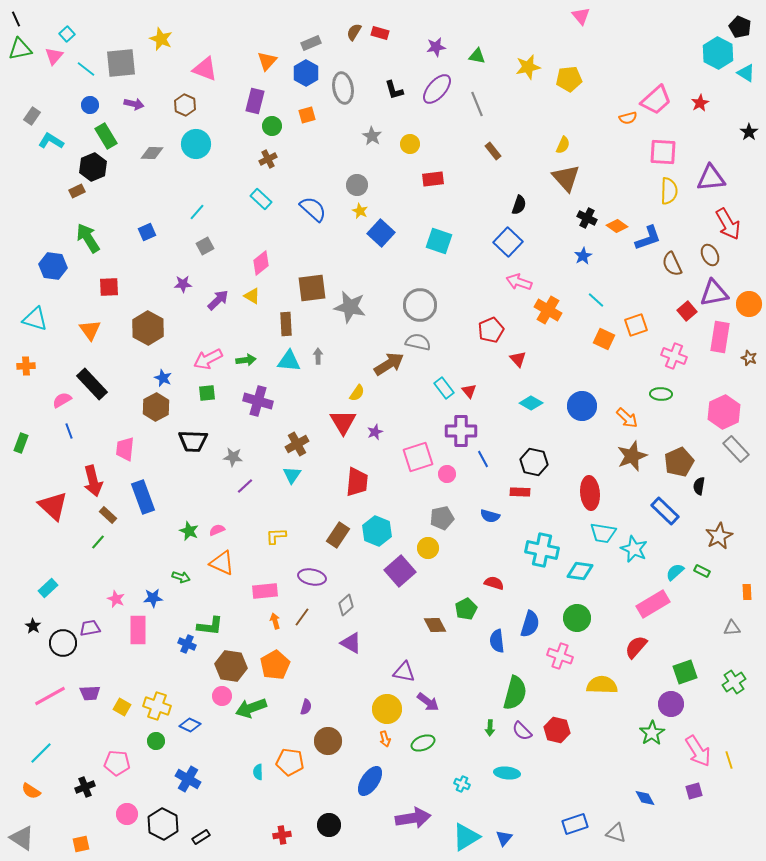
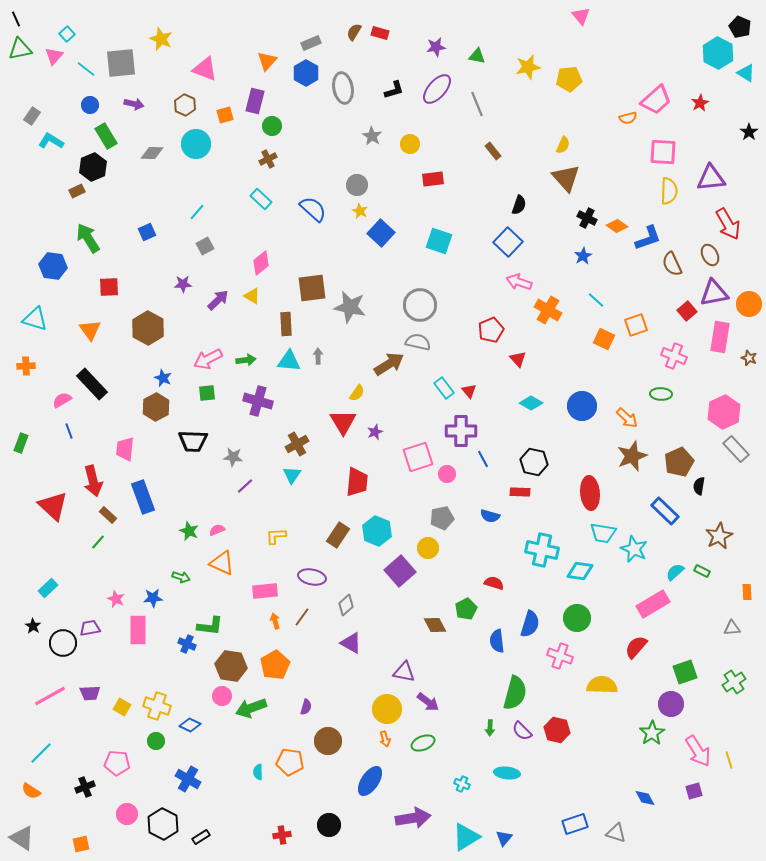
black L-shape at (394, 90): rotated 90 degrees counterclockwise
orange square at (307, 115): moved 82 px left
